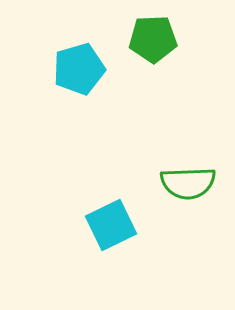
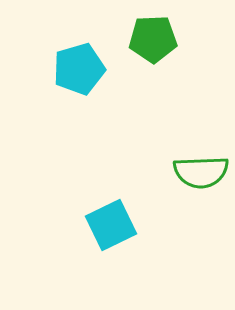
green semicircle: moved 13 px right, 11 px up
